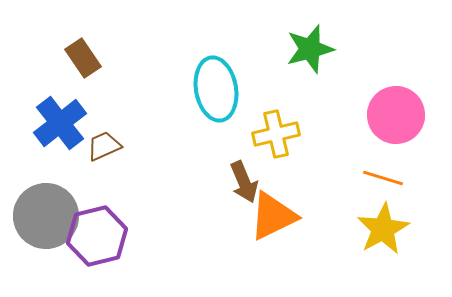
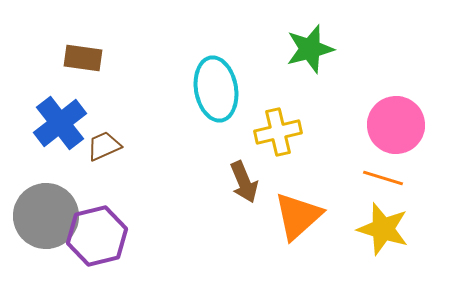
brown rectangle: rotated 48 degrees counterclockwise
pink circle: moved 10 px down
yellow cross: moved 2 px right, 2 px up
orange triangle: moved 25 px right; rotated 16 degrees counterclockwise
yellow star: rotated 26 degrees counterclockwise
